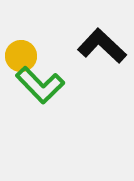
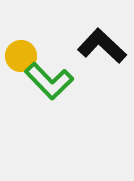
green L-shape: moved 9 px right, 4 px up
